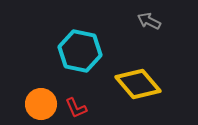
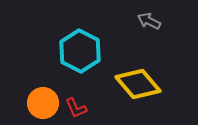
cyan hexagon: rotated 15 degrees clockwise
orange circle: moved 2 px right, 1 px up
